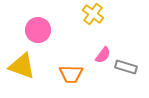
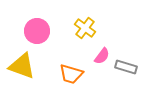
yellow cross: moved 8 px left, 14 px down
pink circle: moved 1 px left, 1 px down
pink semicircle: moved 1 px left, 1 px down
orange trapezoid: rotated 15 degrees clockwise
